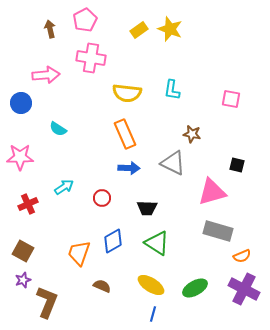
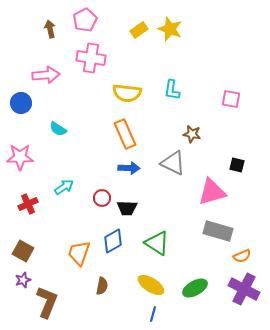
black trapezoid: moved 20 px left
brown semicircle: rotated 78 degrees clockwise
